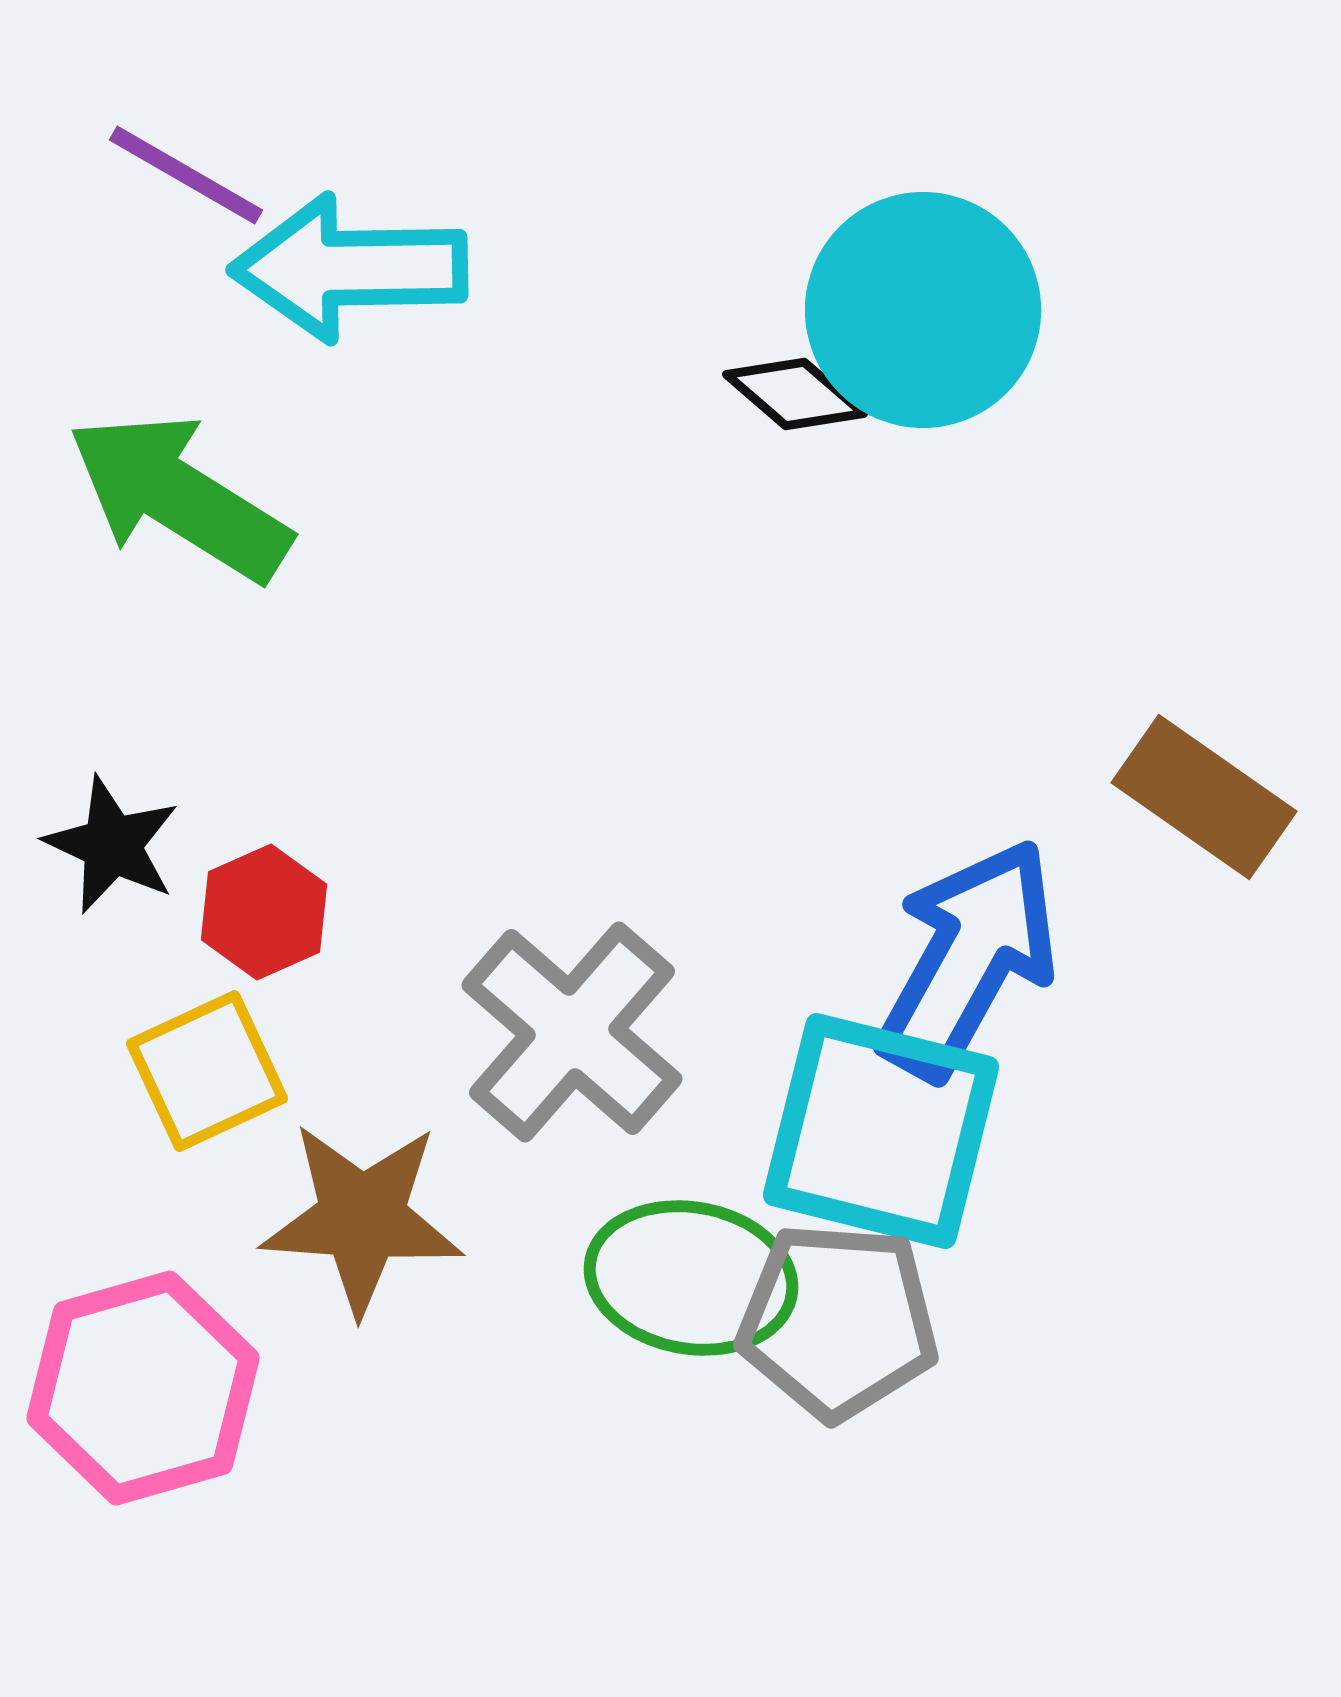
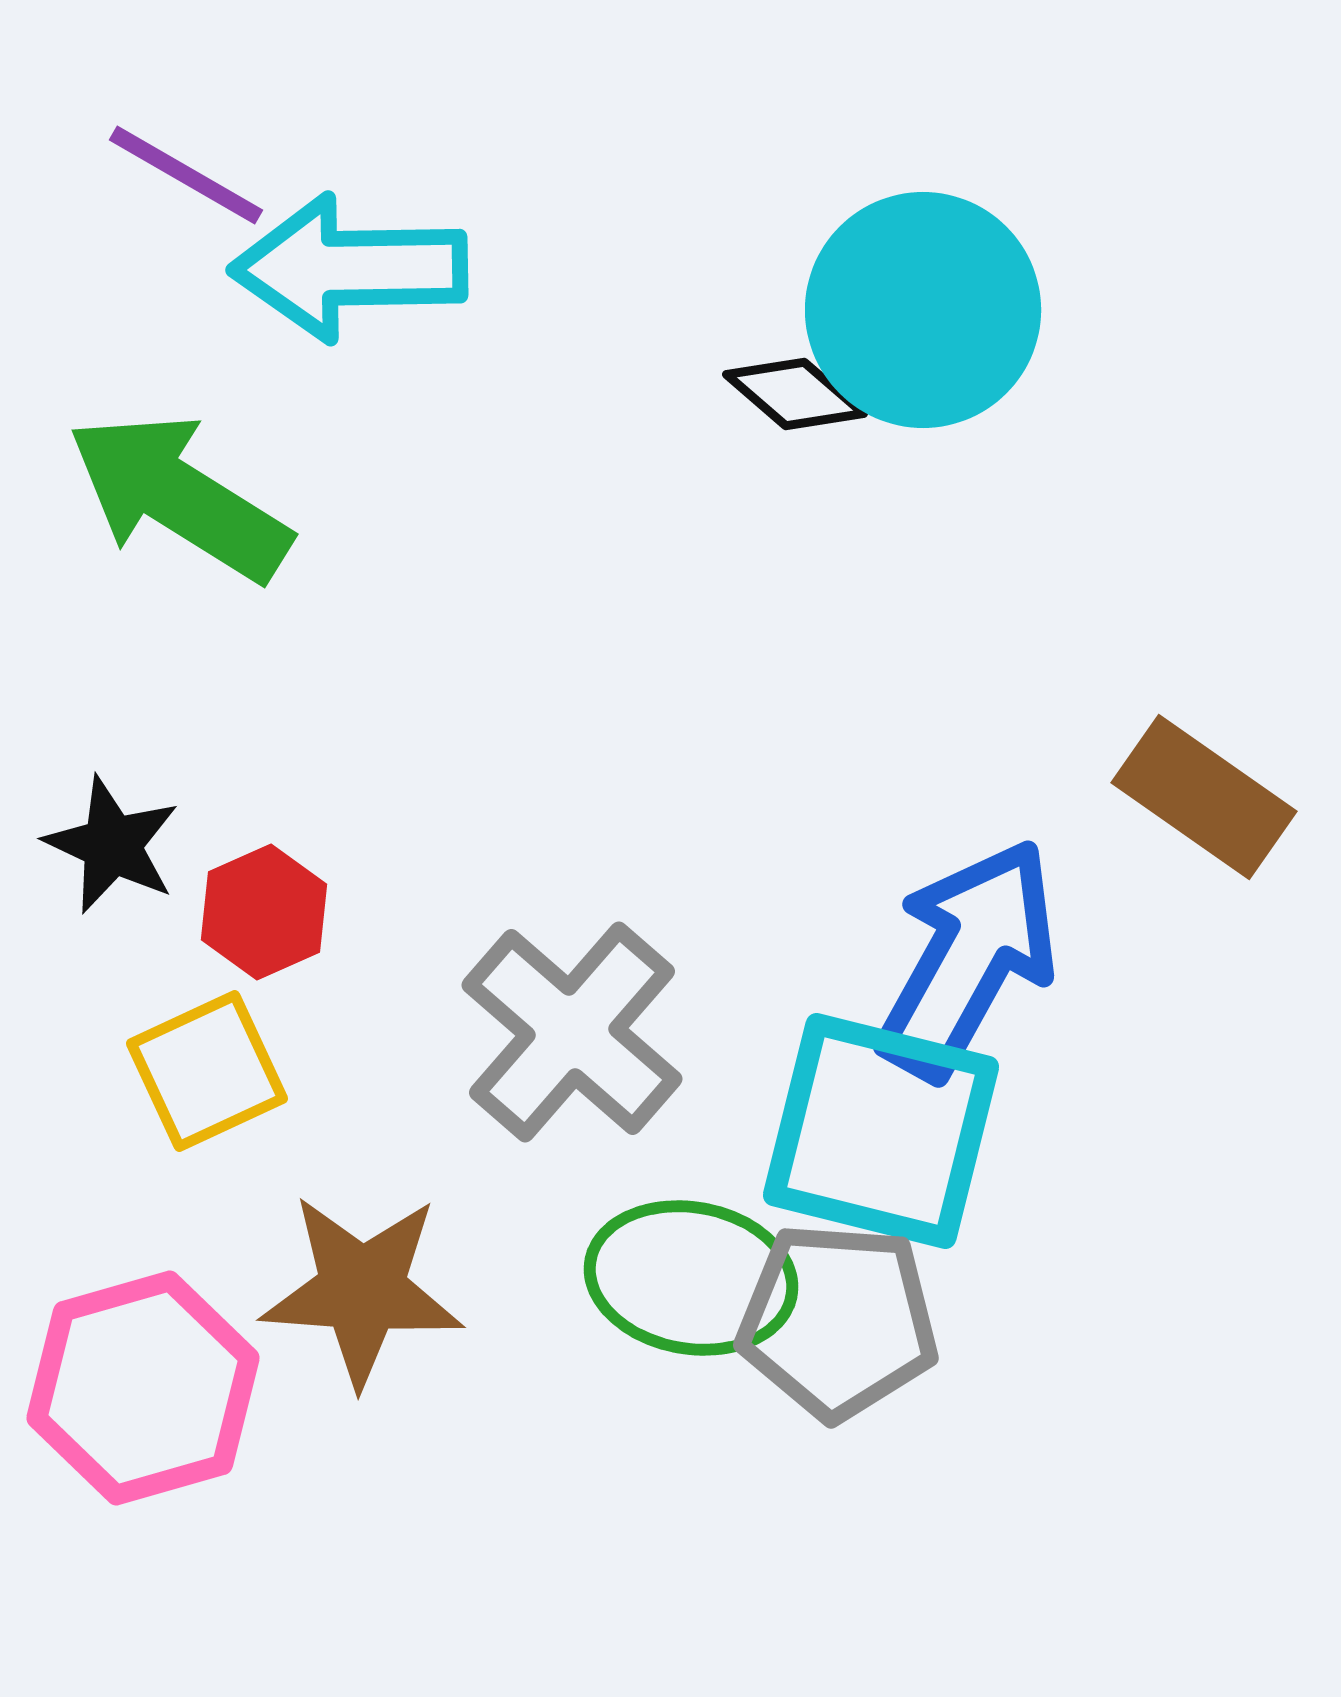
brown star: moved 72 px down
